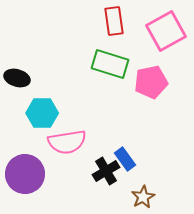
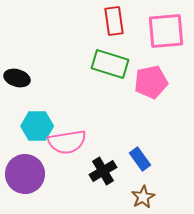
pink square: rotated 24 degrees clockwise
cyan hexagon: moved 5 px left, 13 px down
blue rectangle: moved 15 px right
black cross: moved 3 px left
